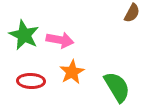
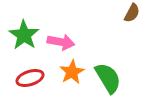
green star: rotated 8 degrees clockwise
pink arrow: moved 1 px right, 2 px down
red ellipse: moved 1 px left, 3 px up; rotated 20 degrees counterclockwise
green semicircle: moved 9 px left, 9 px up
